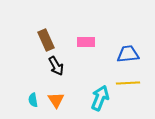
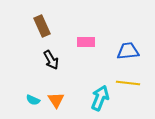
brown rectangle: moved 4 px left, 14 px up
blue trapezoid: moved 3 px up
black arrow: moved 5 px left, 6 px up
yellow line: rotated 10 degrees clockwise
cyan semicircle: rotated 56 degrees counterclockwise
